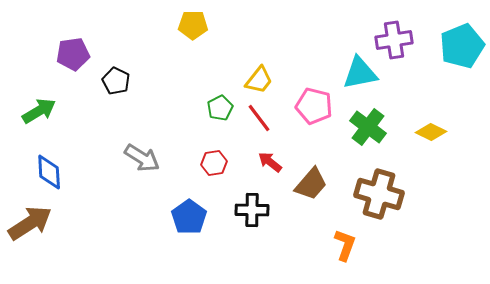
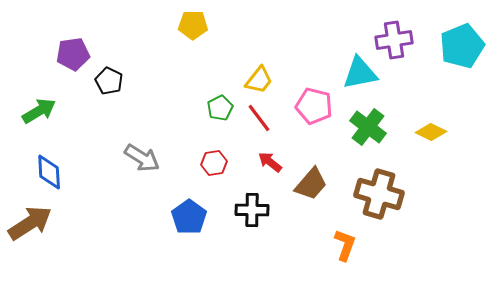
black pentagon: moved 7 px left
